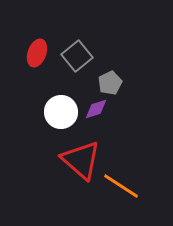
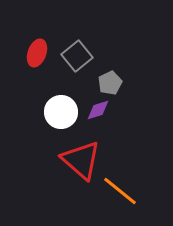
purple diamond: moved 2 px right, 1 px down
orange line: moved 1 px left, 5 px down; rotated 6 degrees clockwise
